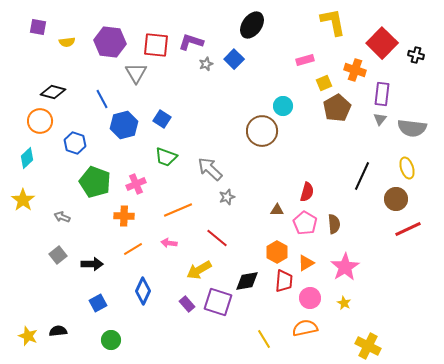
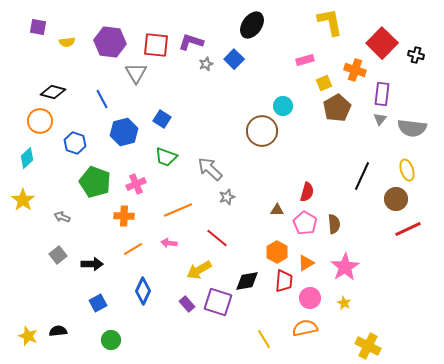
yellow L-shape at (333, 22): moved 3 px left
blue hexagon at (124, 125): moved 7 px down
yellow ellipse at (407, 168): moved 2 px down
